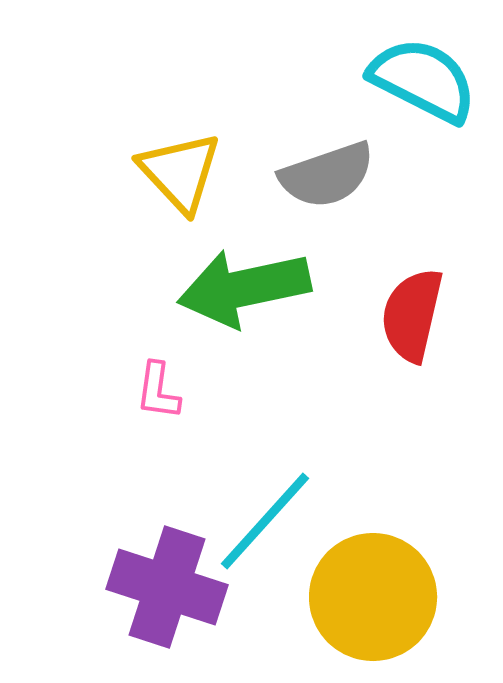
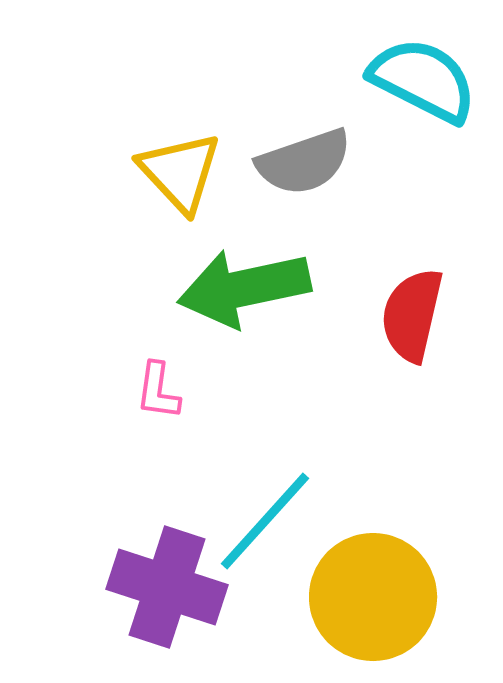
gray semicircle: moved 23 px left, 13 px up
